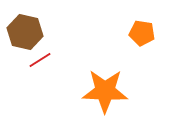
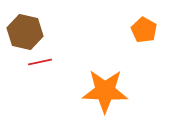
orange pentagon: moved 2 px right, 3 px up; rotated 20 degrees clockwise
red line: moved 2 px down; rotated 20 degrees clockwise
